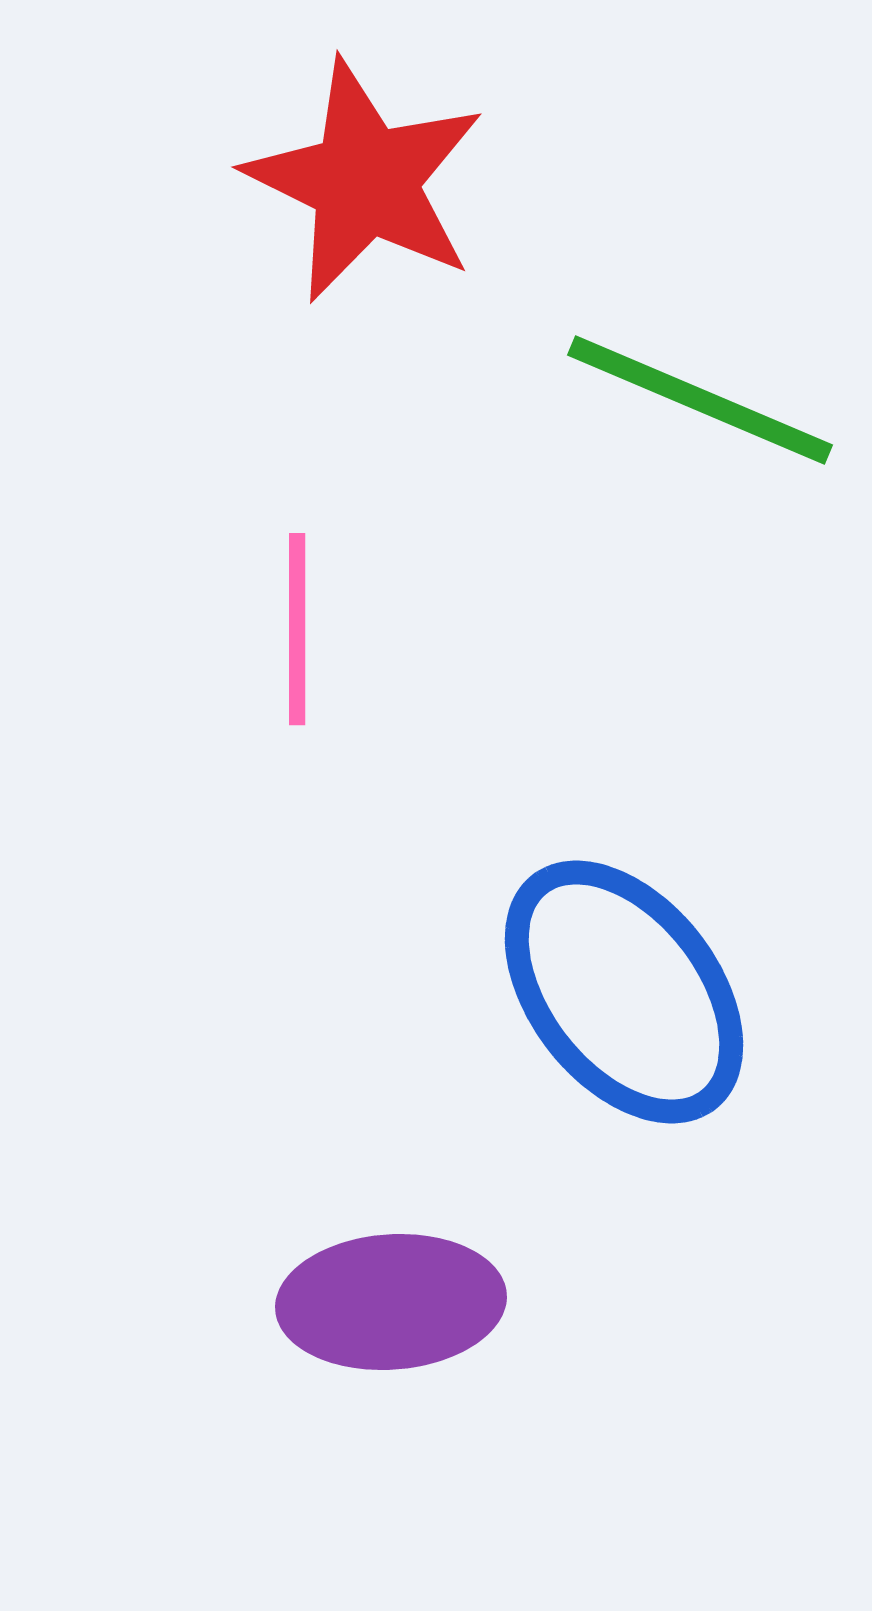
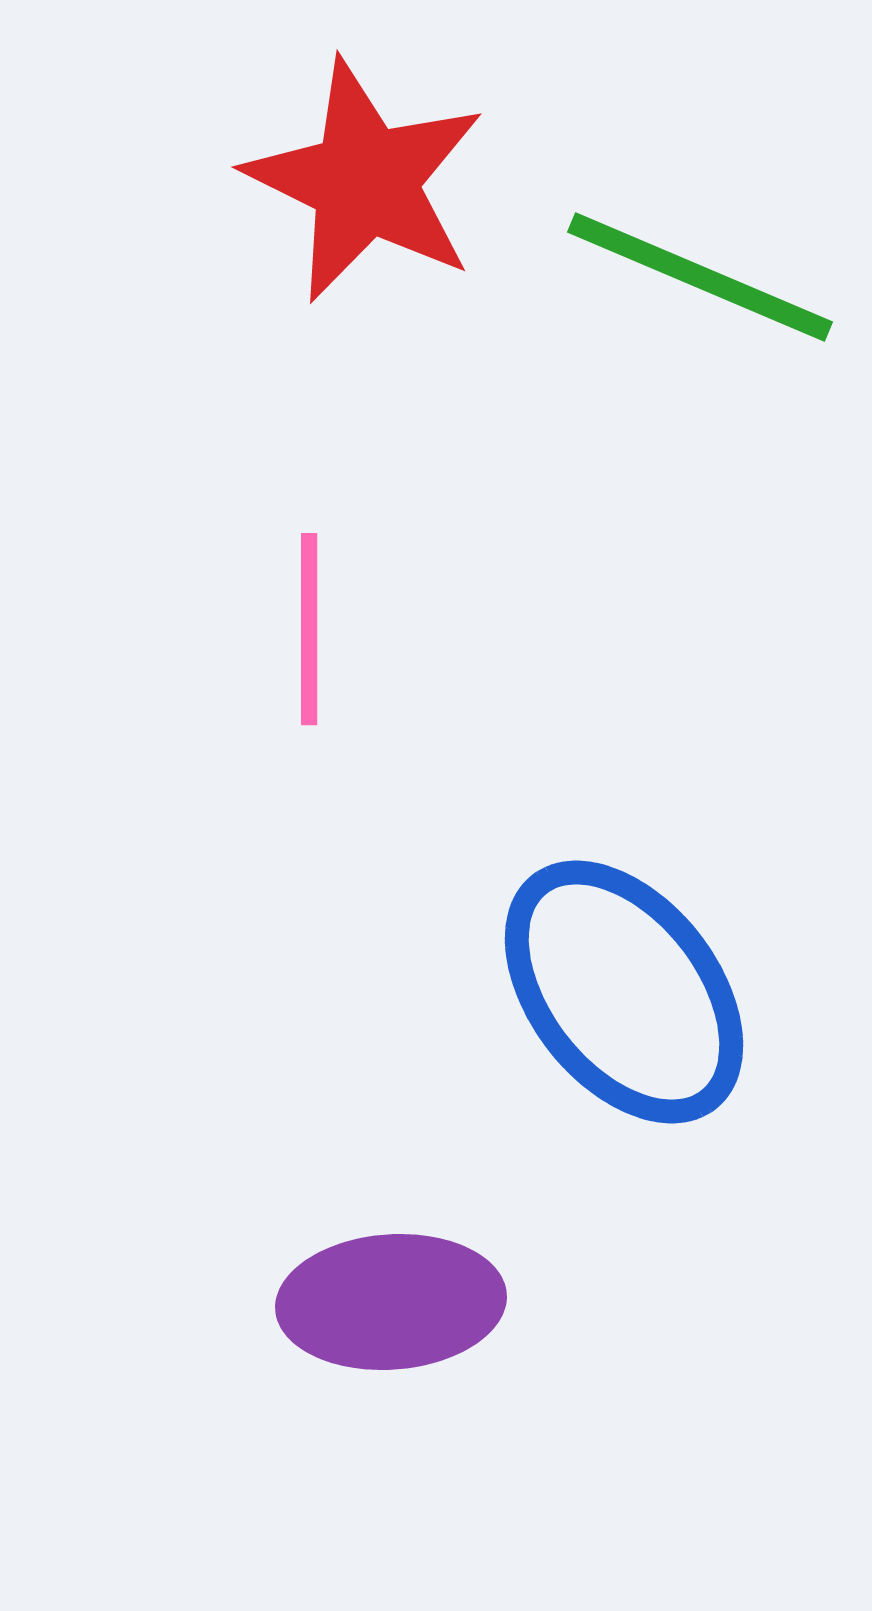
green line: moved 123 px up
pink line: moved 12 px right
